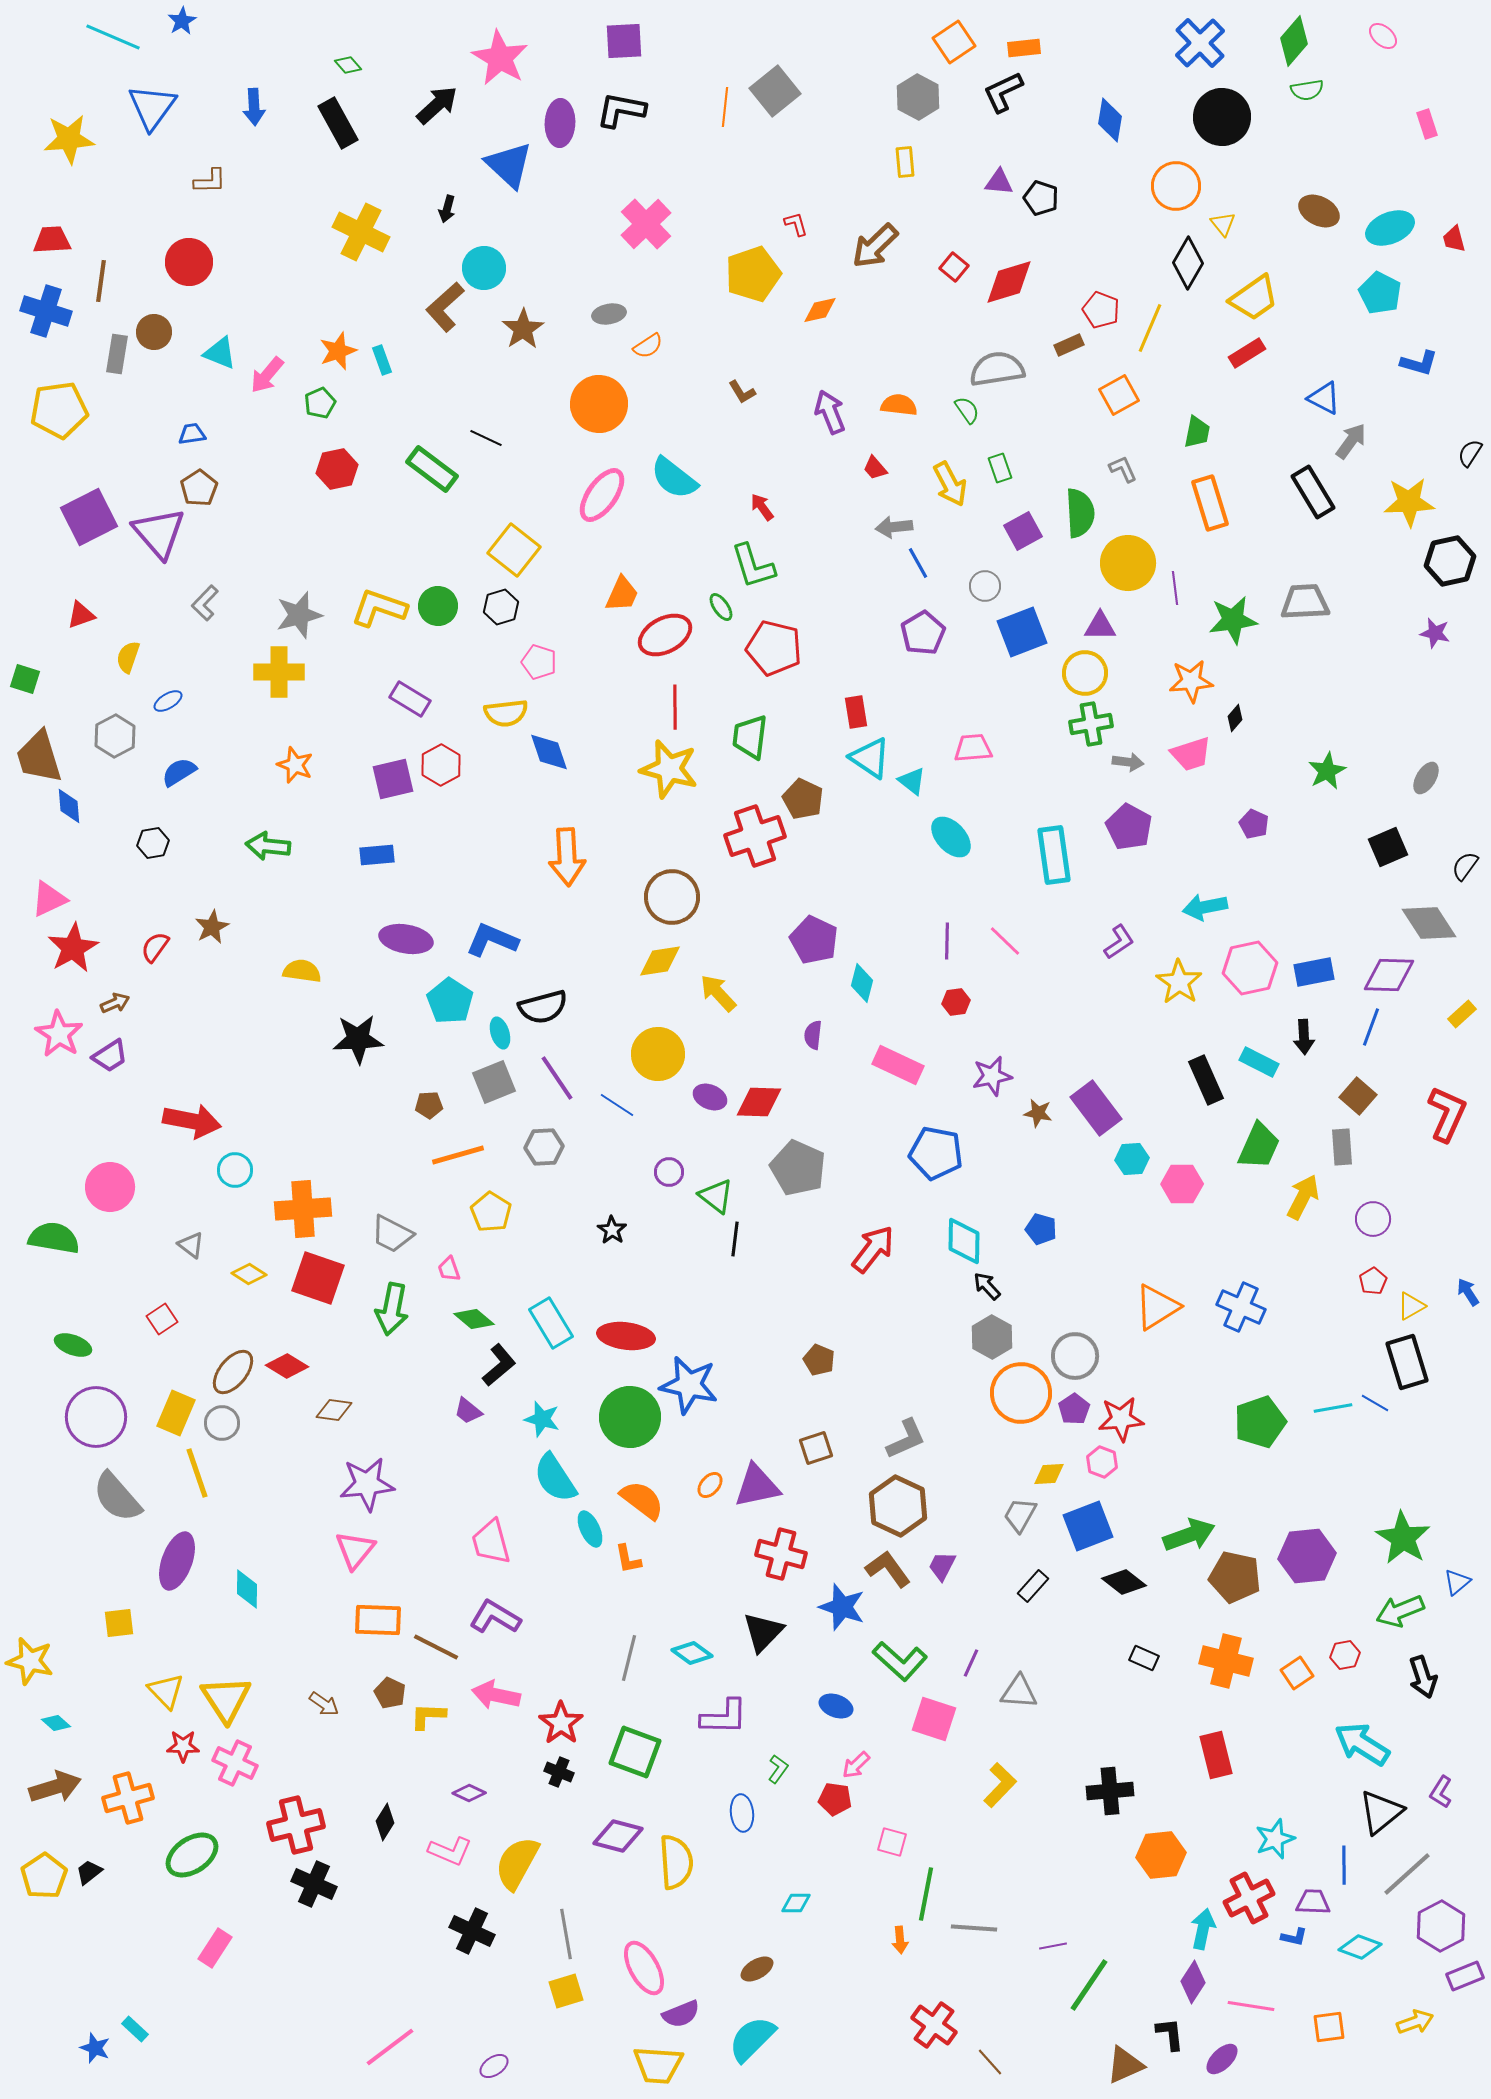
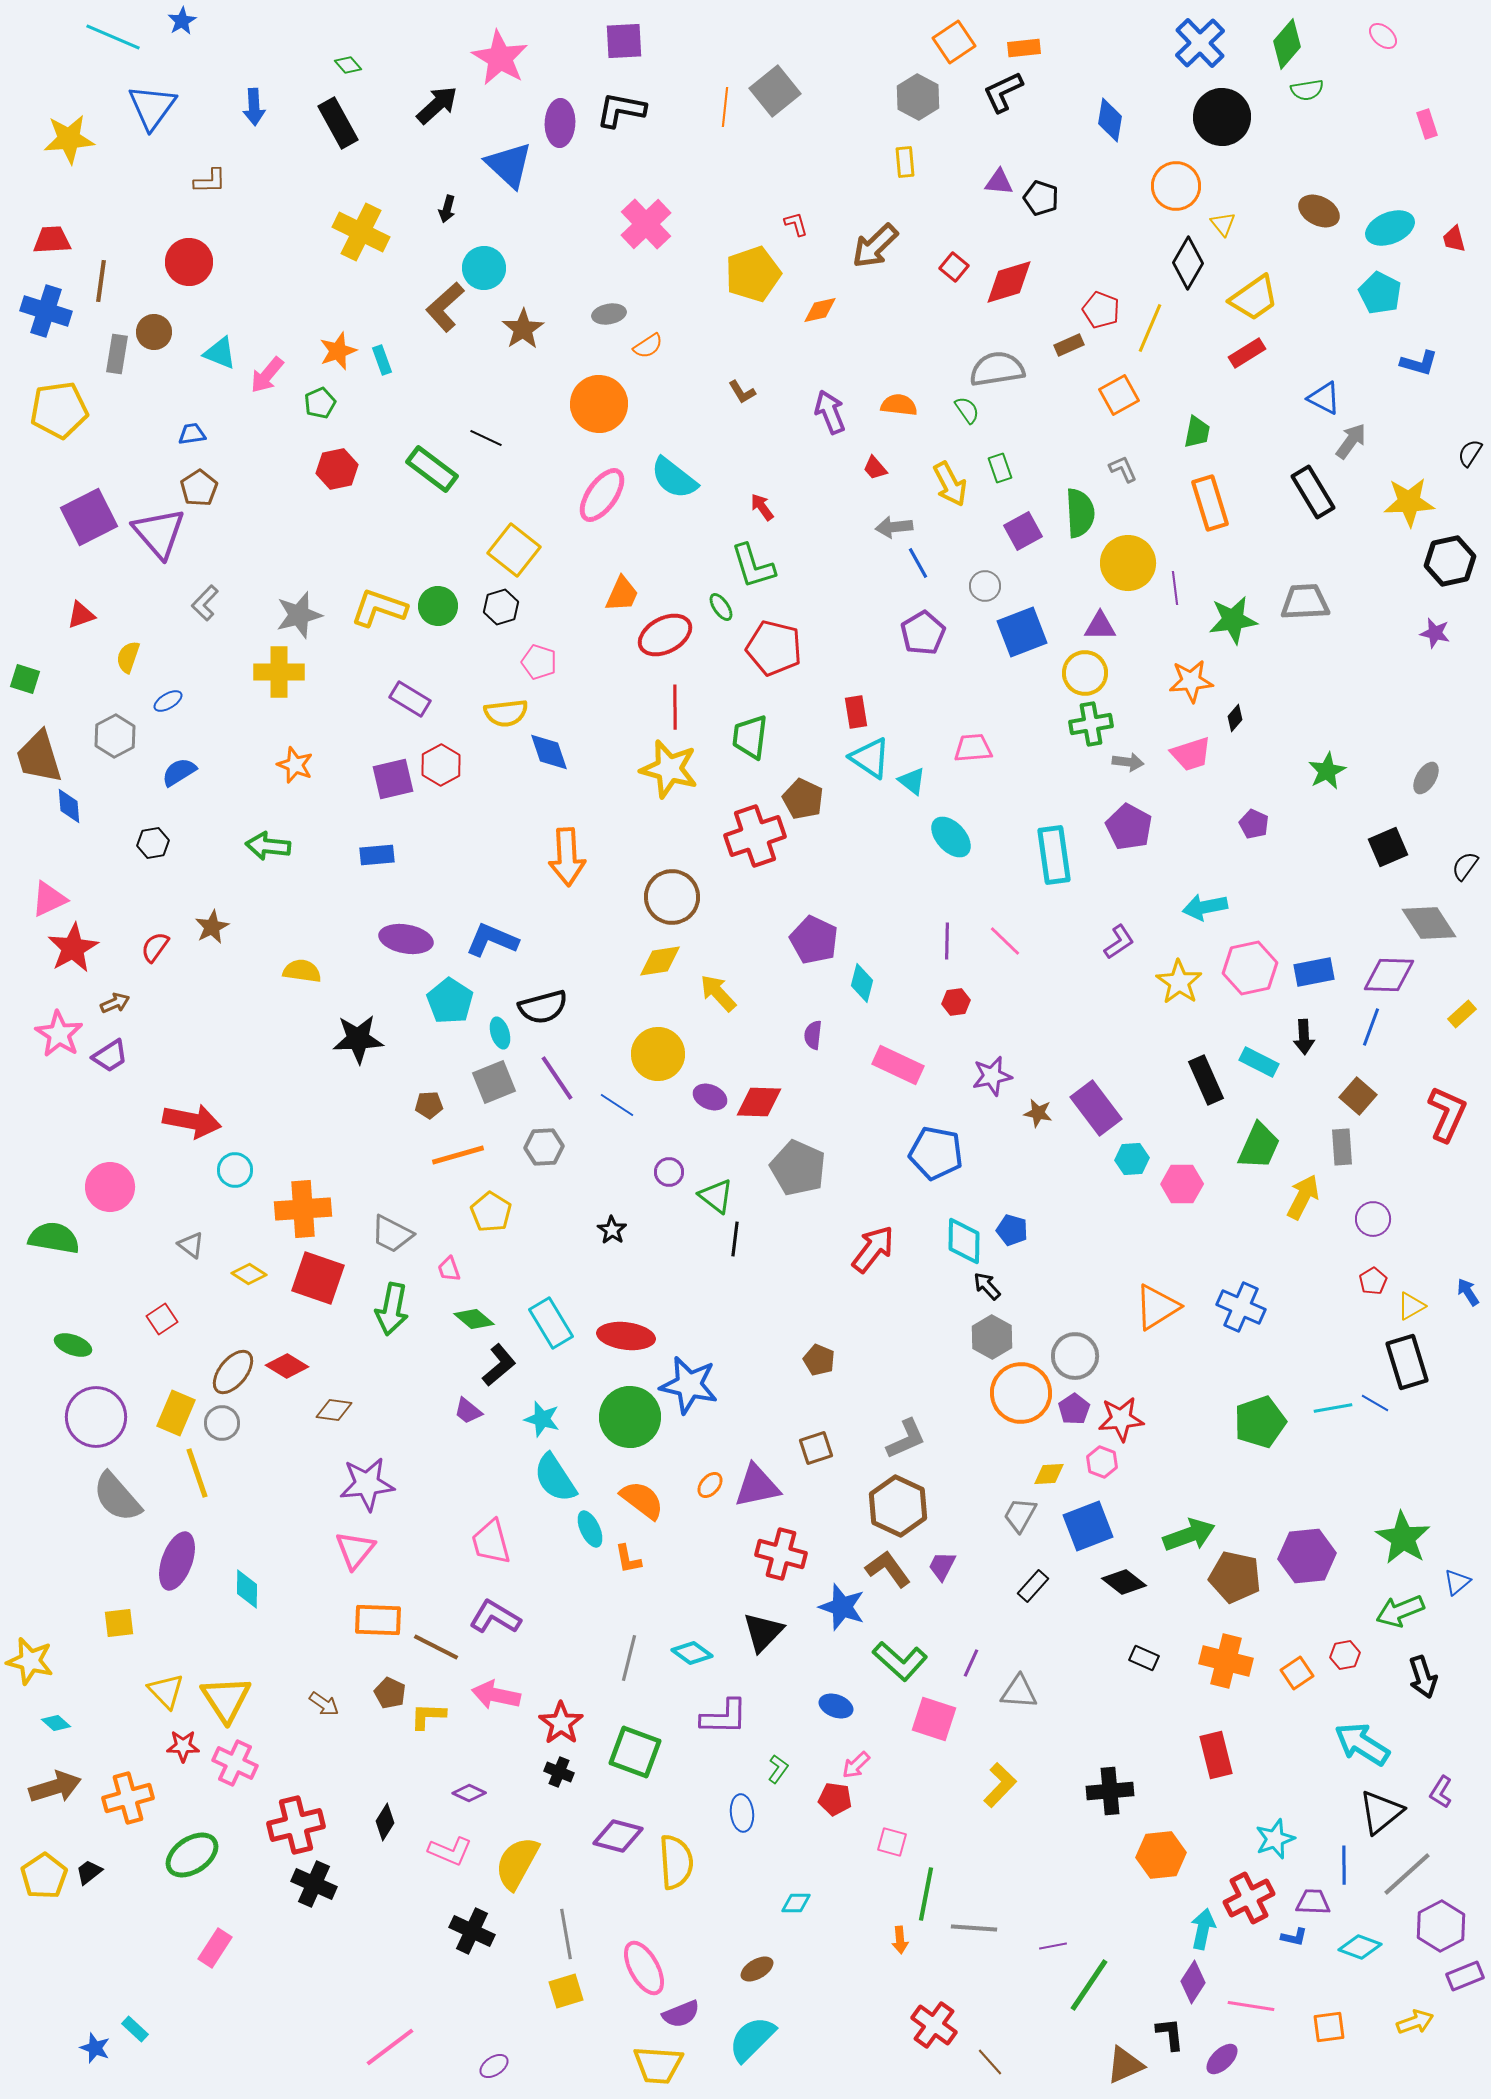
green diamond at (1294, 41): moved 7 px left, 3 px down
blue pentagon at (1041, 1229): moved 29 px left, 1 px down
